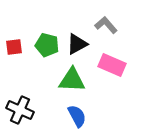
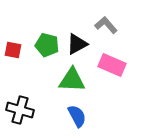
red square: moved 1 px left, 3 px down; rotated 18 degrees clockwise
black cross: rotated 8 degrees counterclockwise
